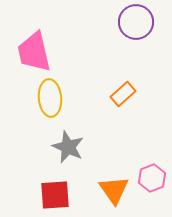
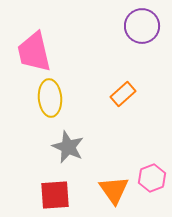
purple circle: moved 6 px right, 4 px down
